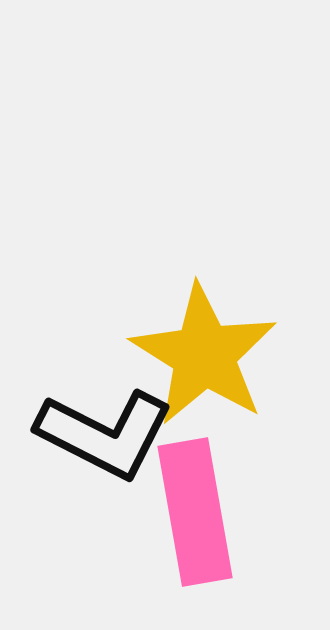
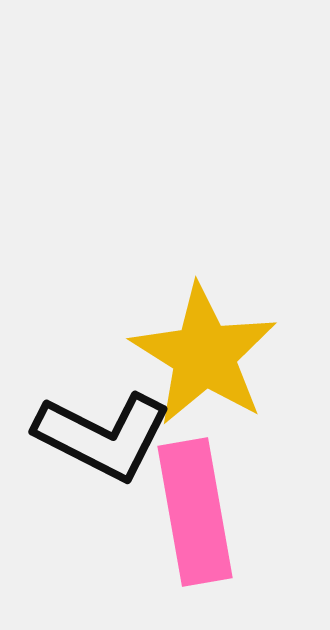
black L-shape: moved 2 px left, 2 px down
